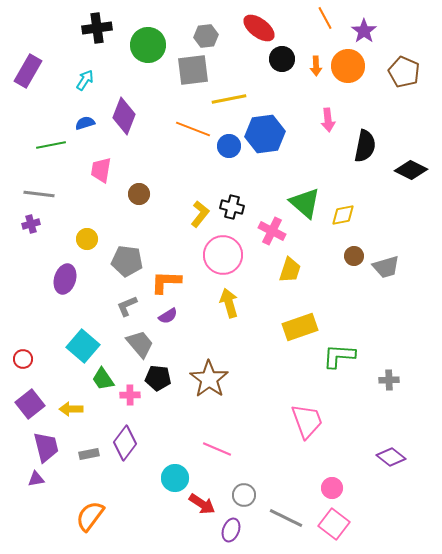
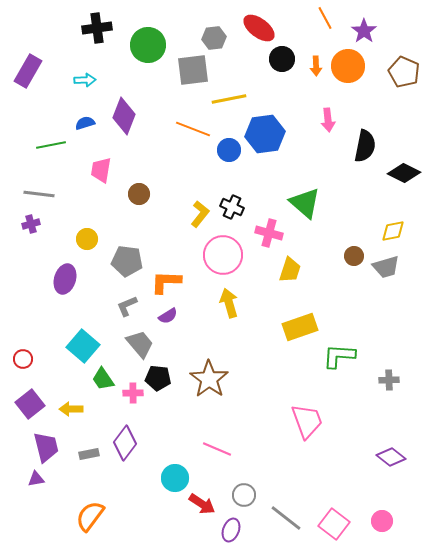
gray hexagon at (206, 36): moved 8 px right, 2 px down
cyan arrow at (85, 80): rotated 55 degrees clockwise
blue circle at (229, 146): moved 4 px down
black diamond at (411, 170): moved 7 px left, 3 px down
black cross at (232, 207): rotated 10 degrees clockwise
yellow diamond at (343, 215): moved 50 px right, 16 px down
pink cross at (272, 231): moved 3 px left, 2 px down; rotated 12 degrees counterclockwise
pink cross at (130, 395): moved 3 px right, 2 px up
pink circle at (332, 488): moved 50 px right, 33 px down
gray line at (286, 518): rotated 12 degrees clockwise
